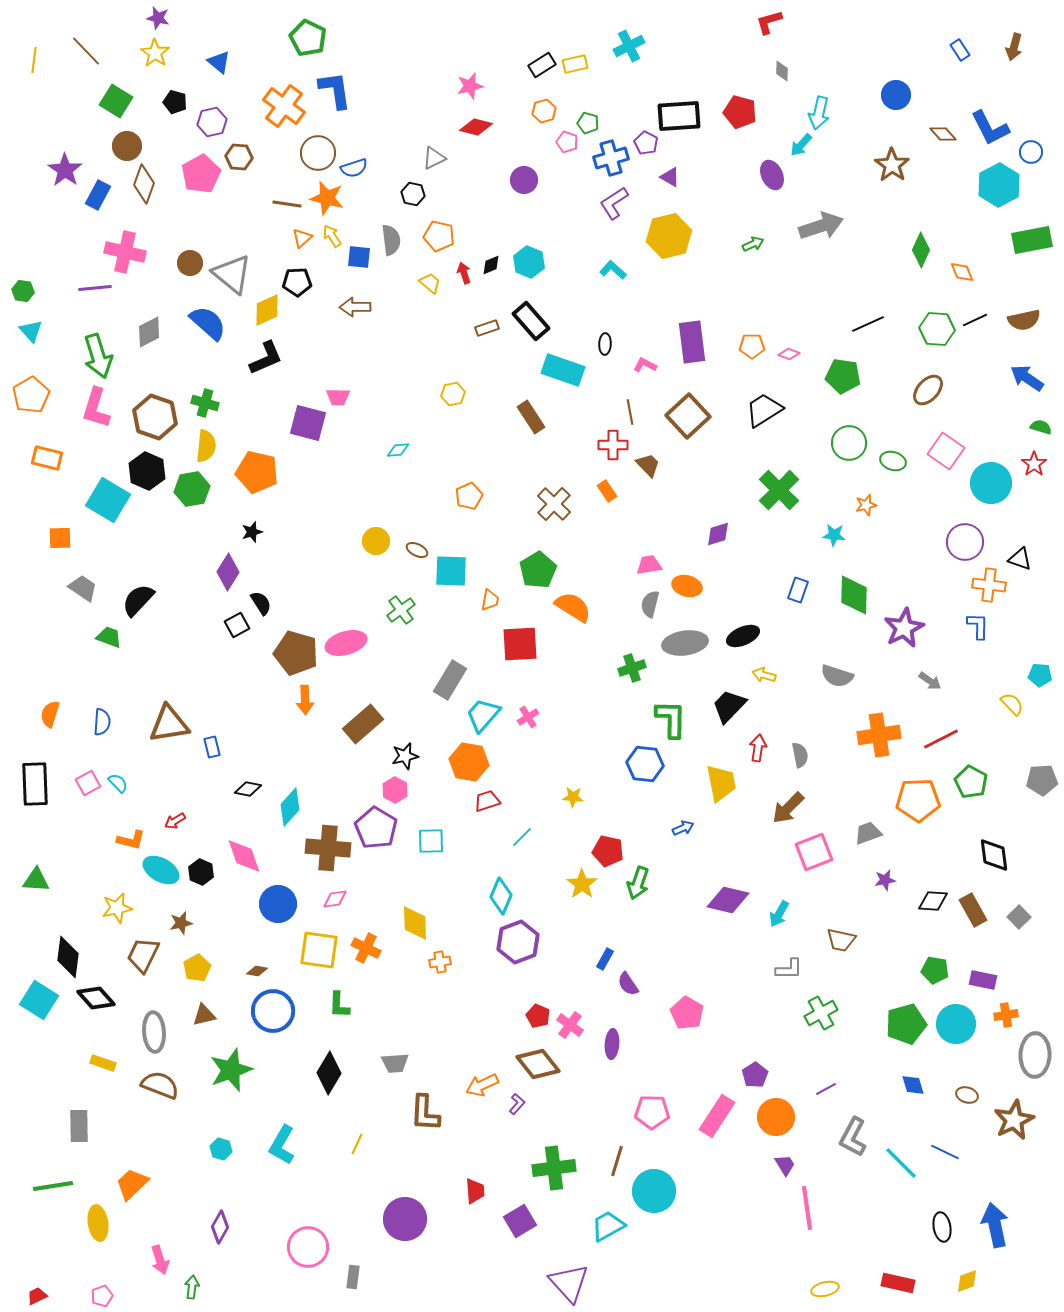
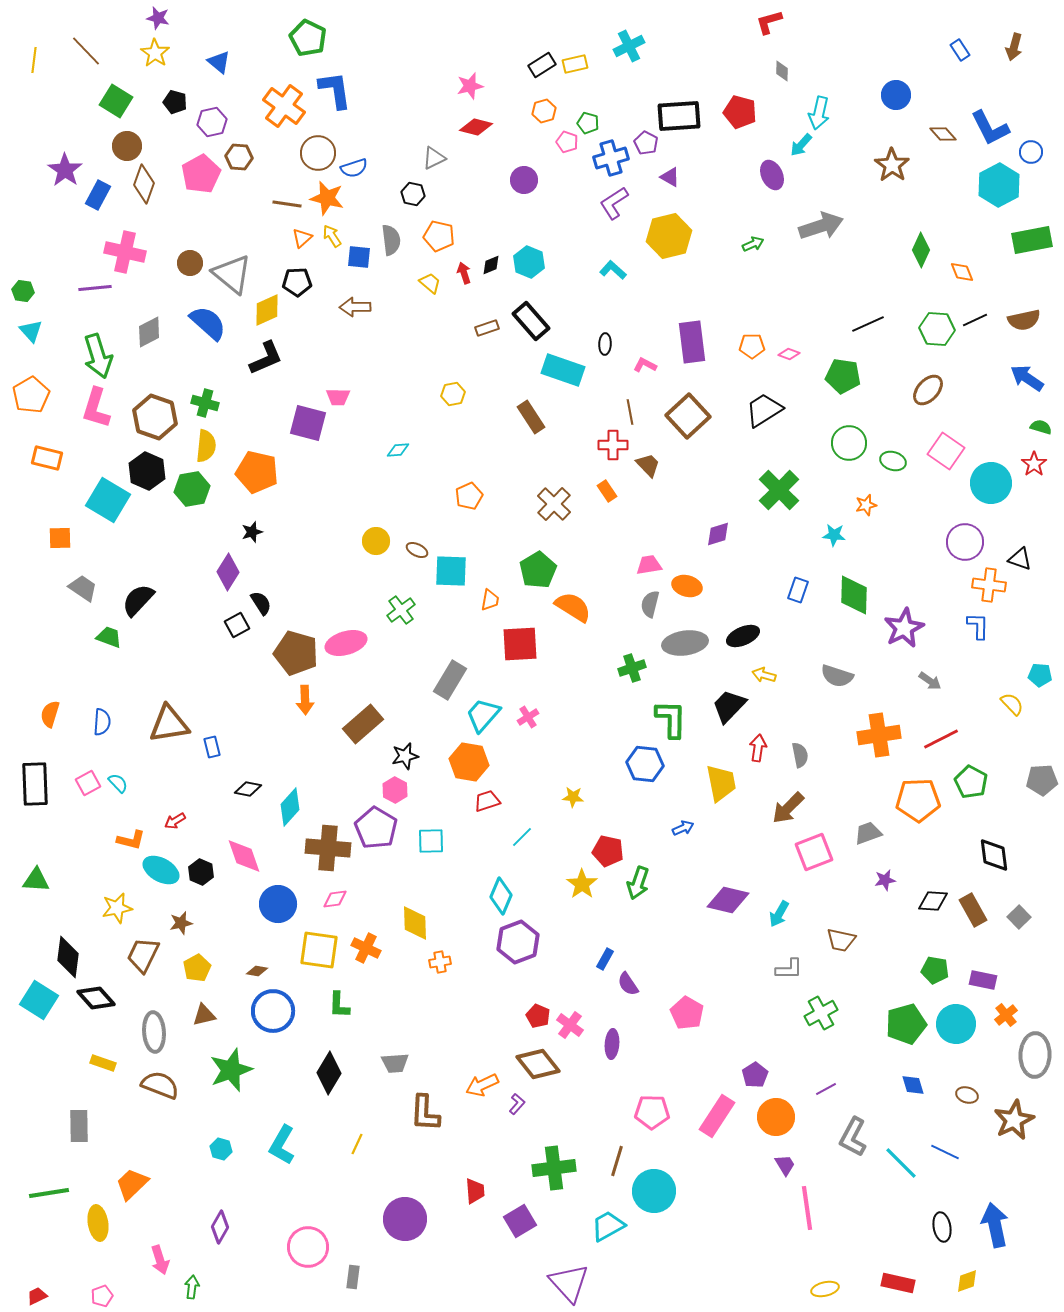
orange cross at (1006, 1015): rotated 30 degrees counterclockwise
green line at (53, 1186): moved 4 px left, 7 px down
